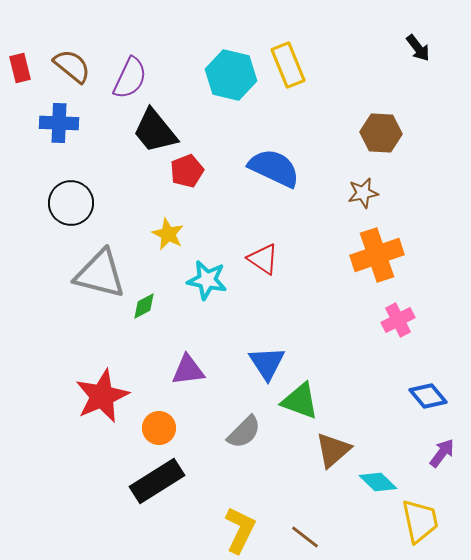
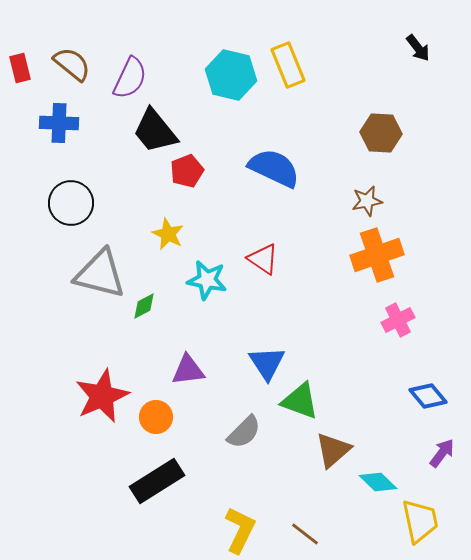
brown semicircle: moved 2 px up
brown star: moved 4 px right, 8 px down
orange circle: moved 3 px left, 11 px up
brown line: moved 3 px up
